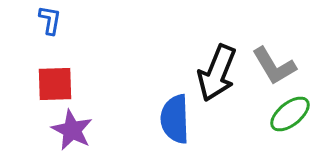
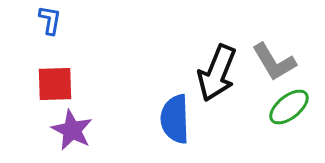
gray L-shape: moved 4 px up
green ellipse: moved 1 px left, 7 px up
